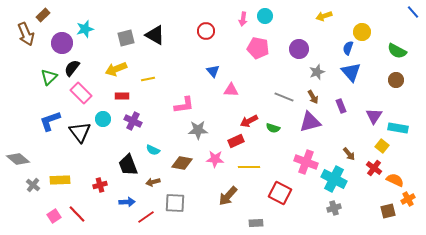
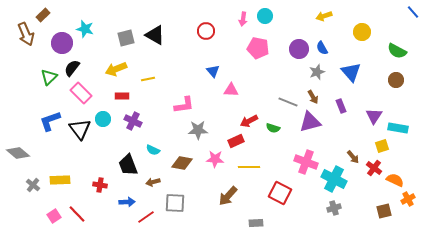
cyan star at (85, 29): rotated 30 degrees clockwise
blue semicircle at (348, 48): moved 26 px left; rotated 48 degrees counterclockwise
gray line at (284, 97): moved 4 px right, 5 px down
black triangle at (80, 132): moved 3 px up
yellow square at (382, 146): rotated 32 degrees clockwise
brown arrow at (349, 154): moved 4 px right, 3 px down
gray diamond at (18, 159): moved 6 px up
red cross at (100, 185): rotated 24 degrees clockwise
brown square at (388, 211): moved 4 px left
